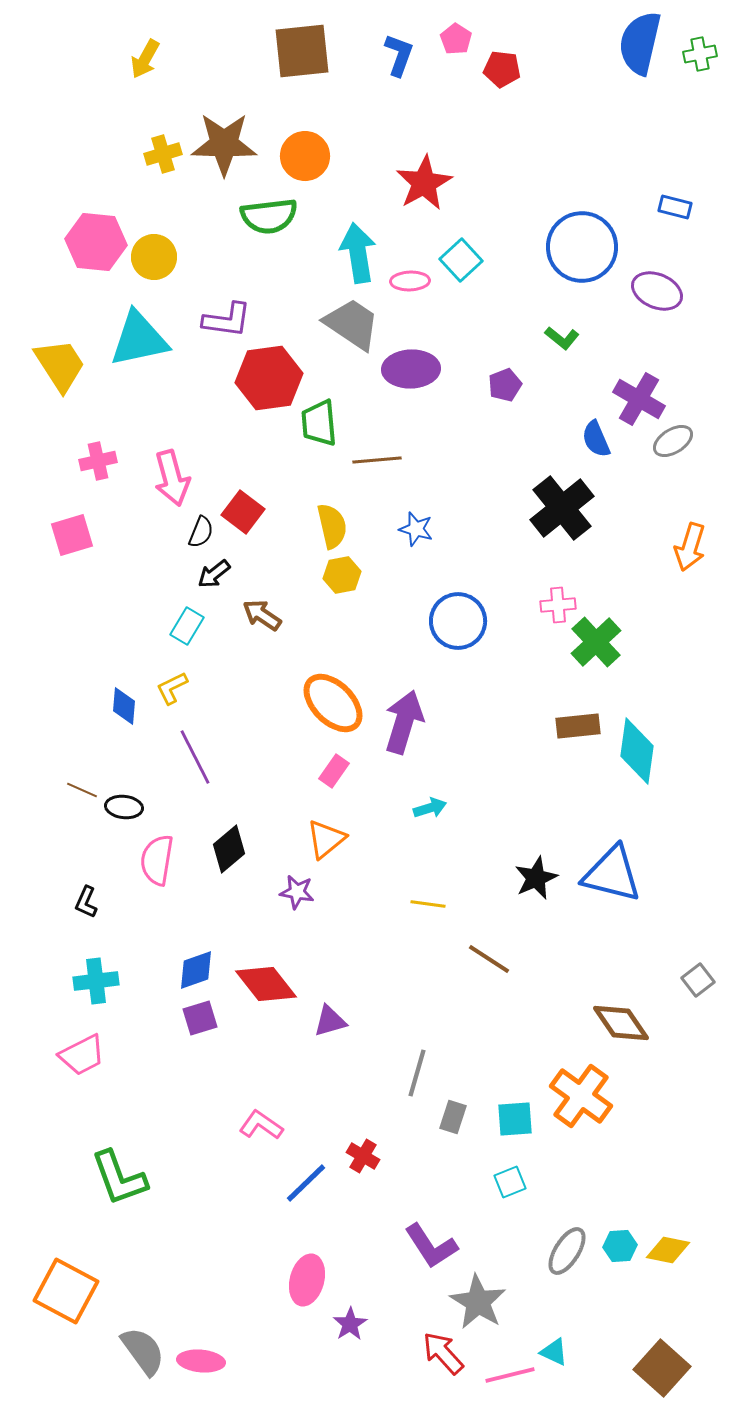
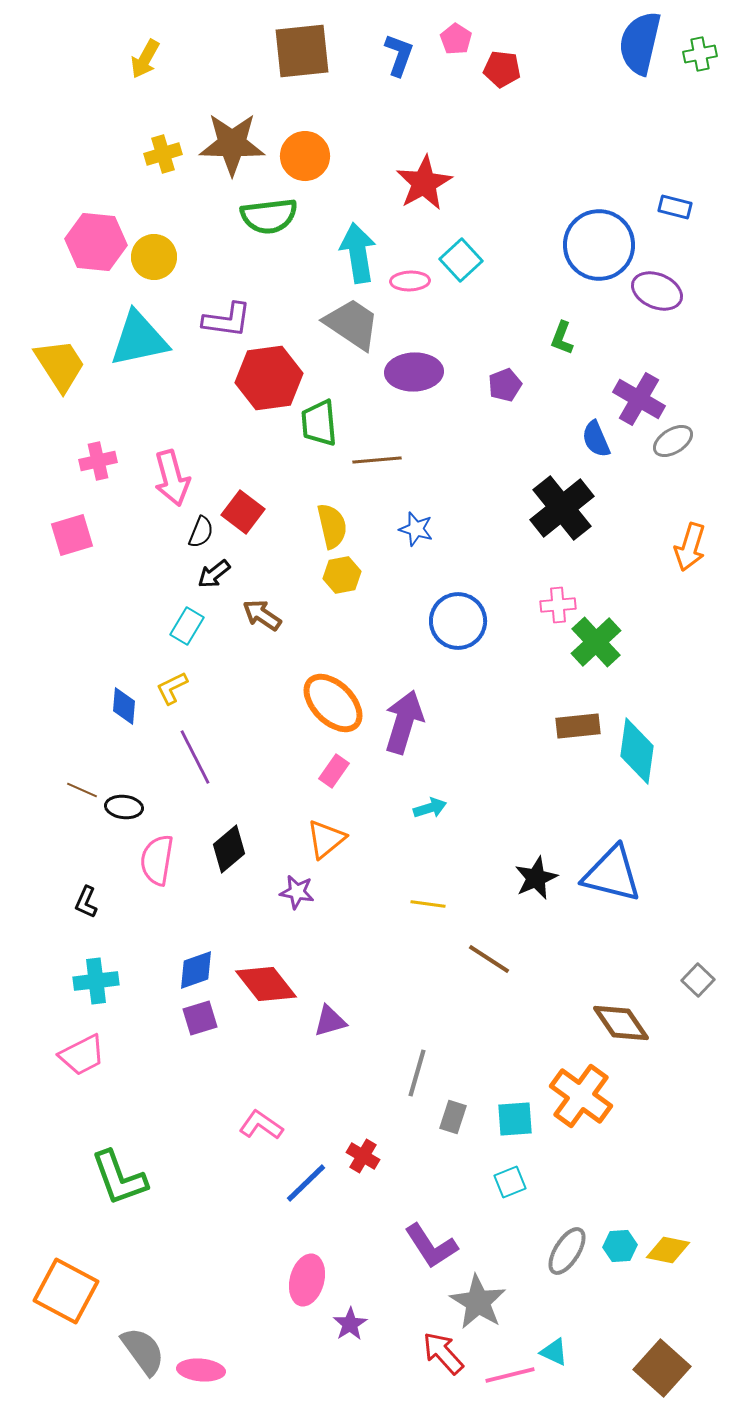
brown star at (224, 144): moved 8 px right
blue circle at (582, 247): moved 17 px right, 2 px up
green L-shape at (562, 338): rotated 72 degrees clockwise
purple ellipse at (411, 369): moved 3 px right, 3 px down
gray square at (698, 980): rotated 8 degrees counterclockwise
pink ellipse at (201, 1361): moved 9 px down
